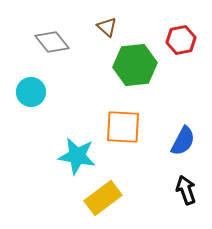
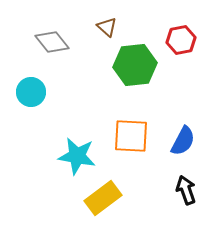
orange square: moved 8 px right, 9 px down
